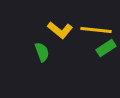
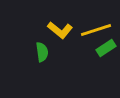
yellow line: rotated 24 degrees counterclockwise
green semicircle: rotated 12 degrees clockwise
